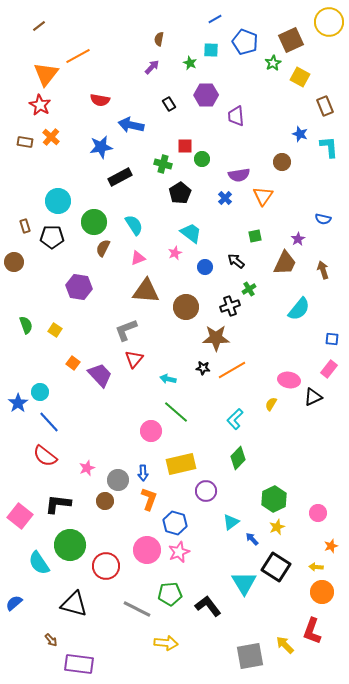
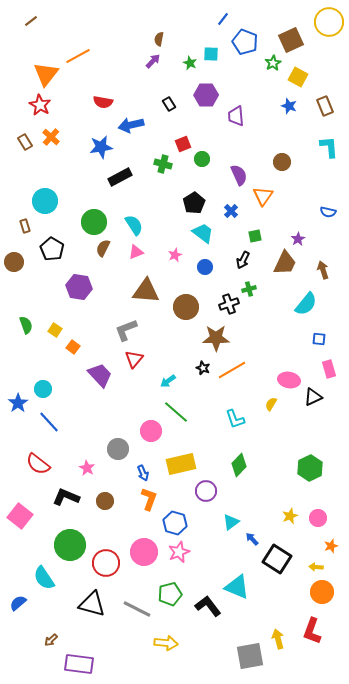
blue line at (215, 19): moved 8 px right; rotated 24 degrees counterclockwise
brown line at (39, 26): moved 8 px left, 5 px up
cyan square at (211, 50): moved 4 px down
purple arrow at (152, 67): moved 1 px right, 6 px up
yellow square at (300, 77): moved 2 px left
red semicircle at (100, 100): moved 3 px right, 2 px down
blue arrow at (131, 125): rotated 25 degrees counterclockwise
blue star at (300, 134): moved 11 px left, 28 px up
brown rectangle at (25, 142): rotated 49 degrees clockwise
red square at (185, 146): moved 2 px left, 2 px up; rotated 21 degrees counterclockwise
purple semicircle at (239, 175): rotated 105 degrees counterclockwise
black pentagon at (180, 193): moved 14 px right, 10 px down
blue cross at (225, 198): moved 6 px right, 13 px down
cyan circle at (58, 201): moved 13 px left
blue semicircle at (323, 219): moved 5 px right, 7 px up
cyan trapezoid at (191, 233): moved 12 px right
black pentagon at (52, 237): moved 12 px down; rotated 30 degrees clockwise
pink star at (175, 253): moved 2 px down
pink triangle at (138, 258): moved 2 px left, 6 px up
black arrow at (236, 261): moved 7 px right, 1 px up; rotated 102 degrees counterclockwise
green cross at (249, 289): rotated 16 degrees clockwise
black cross at (230, 306): moved 1 px left, 2 px up
cyan semicircle at (299, 309): moved 7 px right, 5 px up
blue square at (332, 339): moved 13 px left
orange square at (73, 363): moved 16 px up
black star at (203, 368): rotated 16 degrees clockwise
pink rectangle at (329, 369): rotated 54 degrees counterclockwise
cyan arrow at (168, 379): moved 2 px down; rotated 49 degrees counterclockwise
cyan circle at (40, 392): moved 3 px right, 3 px up
cyan L-shape at (235, 419): rotated 65 degrees counterclockwise
red semicircle at (45, 456): moved 7 px left, 8 px down
green diamond at (238, 458): moved 1 px right, 7 px down
pink star at (87, 468): rotated 21 degrees counterclockwise
blue arrow at (143, 473): rotated 21 degrees counterclockwise
gray circle at (118, 480): moved 31 px up
green hexagon at (274, 499): moved 36 px right, 31 px up
black L-shape at (58, 504): moved 8 px right, 7 px up; rotated 16 degrees clockwise
pink circle at (318, 513): moved 5 px down
yellow star at (277, 527): moved 13 px right, 11 px up
pink circle at (147, 550): moved 3 px left, 2 px down
cyan semicircle at (39, 563): moved 5 px right, 15 px down
red circle at (106, 566): moved 3 px up
black square at (276, 567): moved 1 px right, 8 px up
cyan triangle at (244, 583): moved 7 px left, 4 px down; rotated 36 degrees counterclockwise
green pentagon at (170, 594): rotated 10 degrees counterclockwise
blue semicircle at (14, 603): moved 4 px right
black triangle at (74, 604): moved 18 px right
brown arrow at (51, 640): rotated 88 degrees clockwise
yellow arrow at (285, 645): moved 7 px left, 6 px up; rotated 30 degrees clockwise
